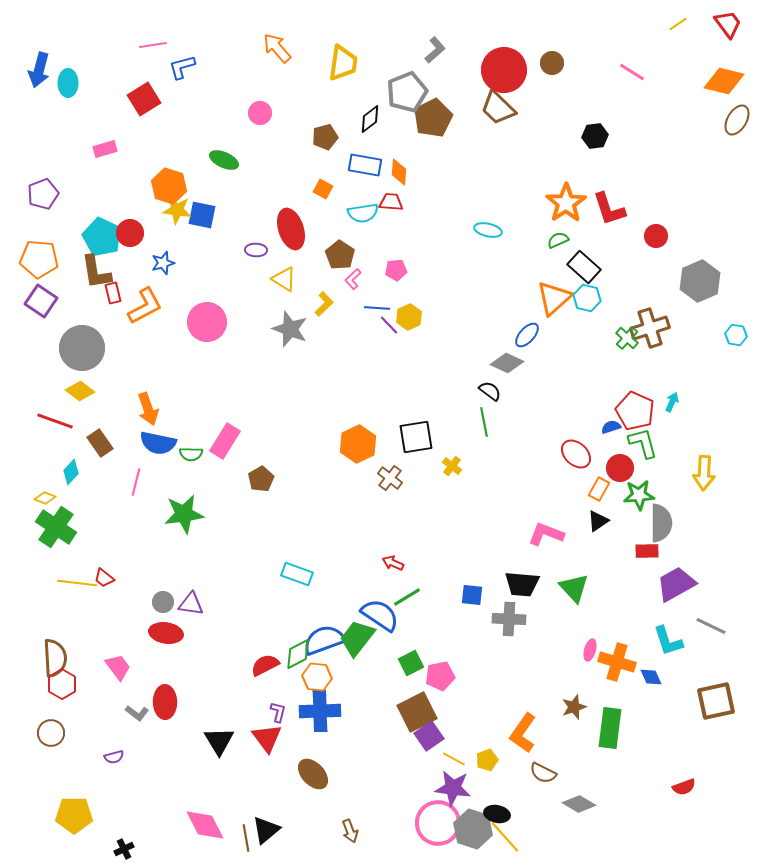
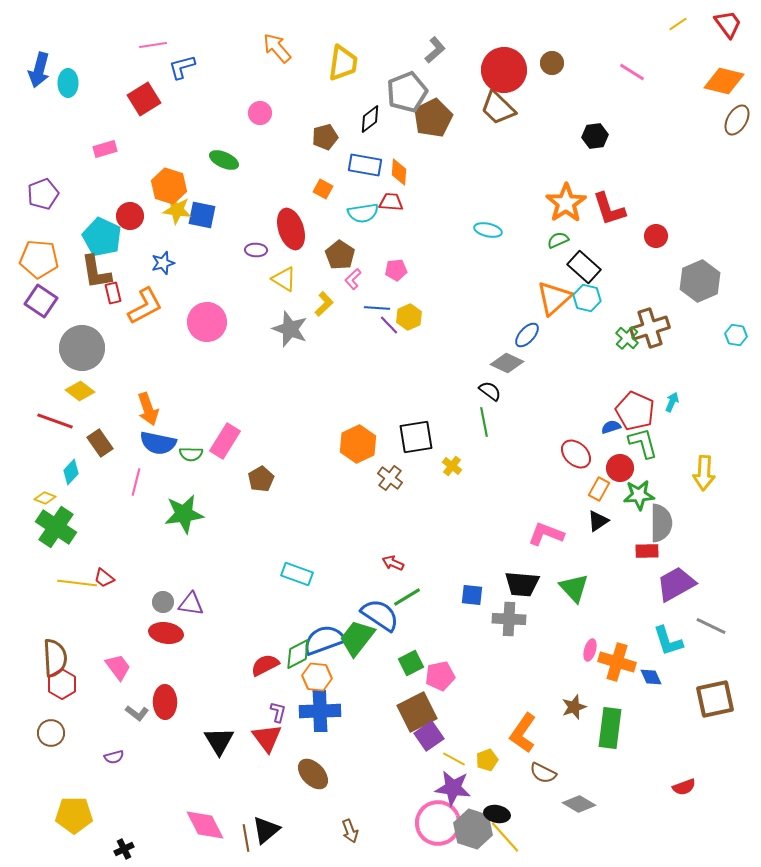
red circle at (130, 233): moved 17 px up
brown square at (716, 701): moved 1 px left, 2 px up
